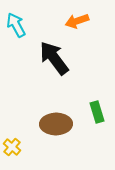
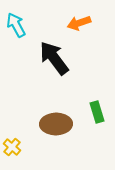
orange arrow: moved 2 px right, 2 px down
